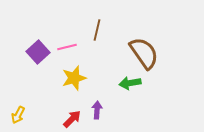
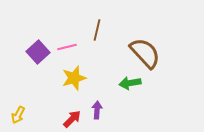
brown semicircle: moved 1 px right; rotated 8 degrees counterclockwise
